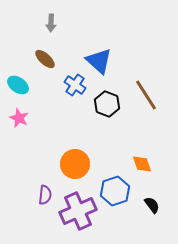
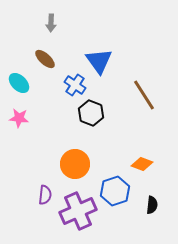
blue triangle: rotated 12 degrees clockwise
cyan ellipse: moved 1 px right, 2 px up; rotated 10 degrees clockwise
brown line: moved 2 px left
black hexagon: moved 16 px left, 9 px down
pink star: rotated 18 degrees counterclockwise
orange diamond: rotated 50 degrees counterclockwise
black semicircle: rotated 42 degrees clockwise
